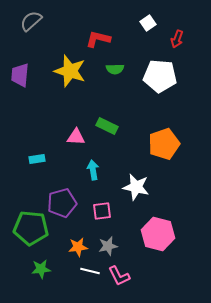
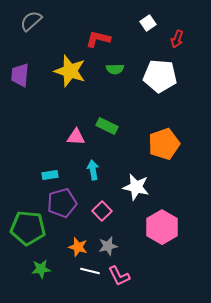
cyan rectangle: moved 13 px right, 16 px down
pink square: rotated 36 degrees counterclockwise
green pentagon: moved 3 px left
pink hexagon: moved 4 px right, 7 px up; rotated 16 degrees clockwise
orange star: rotated 24 degrees clockwise
